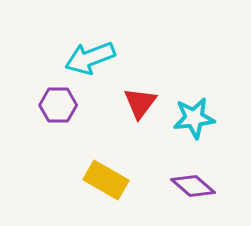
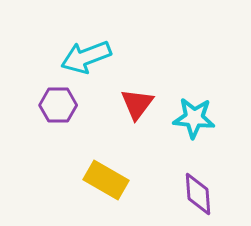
cyan arrow: moved 4 px left, 1 px up
red triangle: moved 3 px left, 1 px down
cyan star: rotated 12 degrees clockwise
purple diamond: moved 5 px right, 8 px down; rotated 45 degrees clockwise
